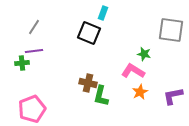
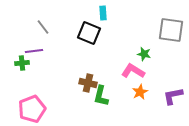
cyan rectangle: rotated 24 degrees counterclockwise
gray line: moved 9 px right; rotated 70 degrees counterclockwise
